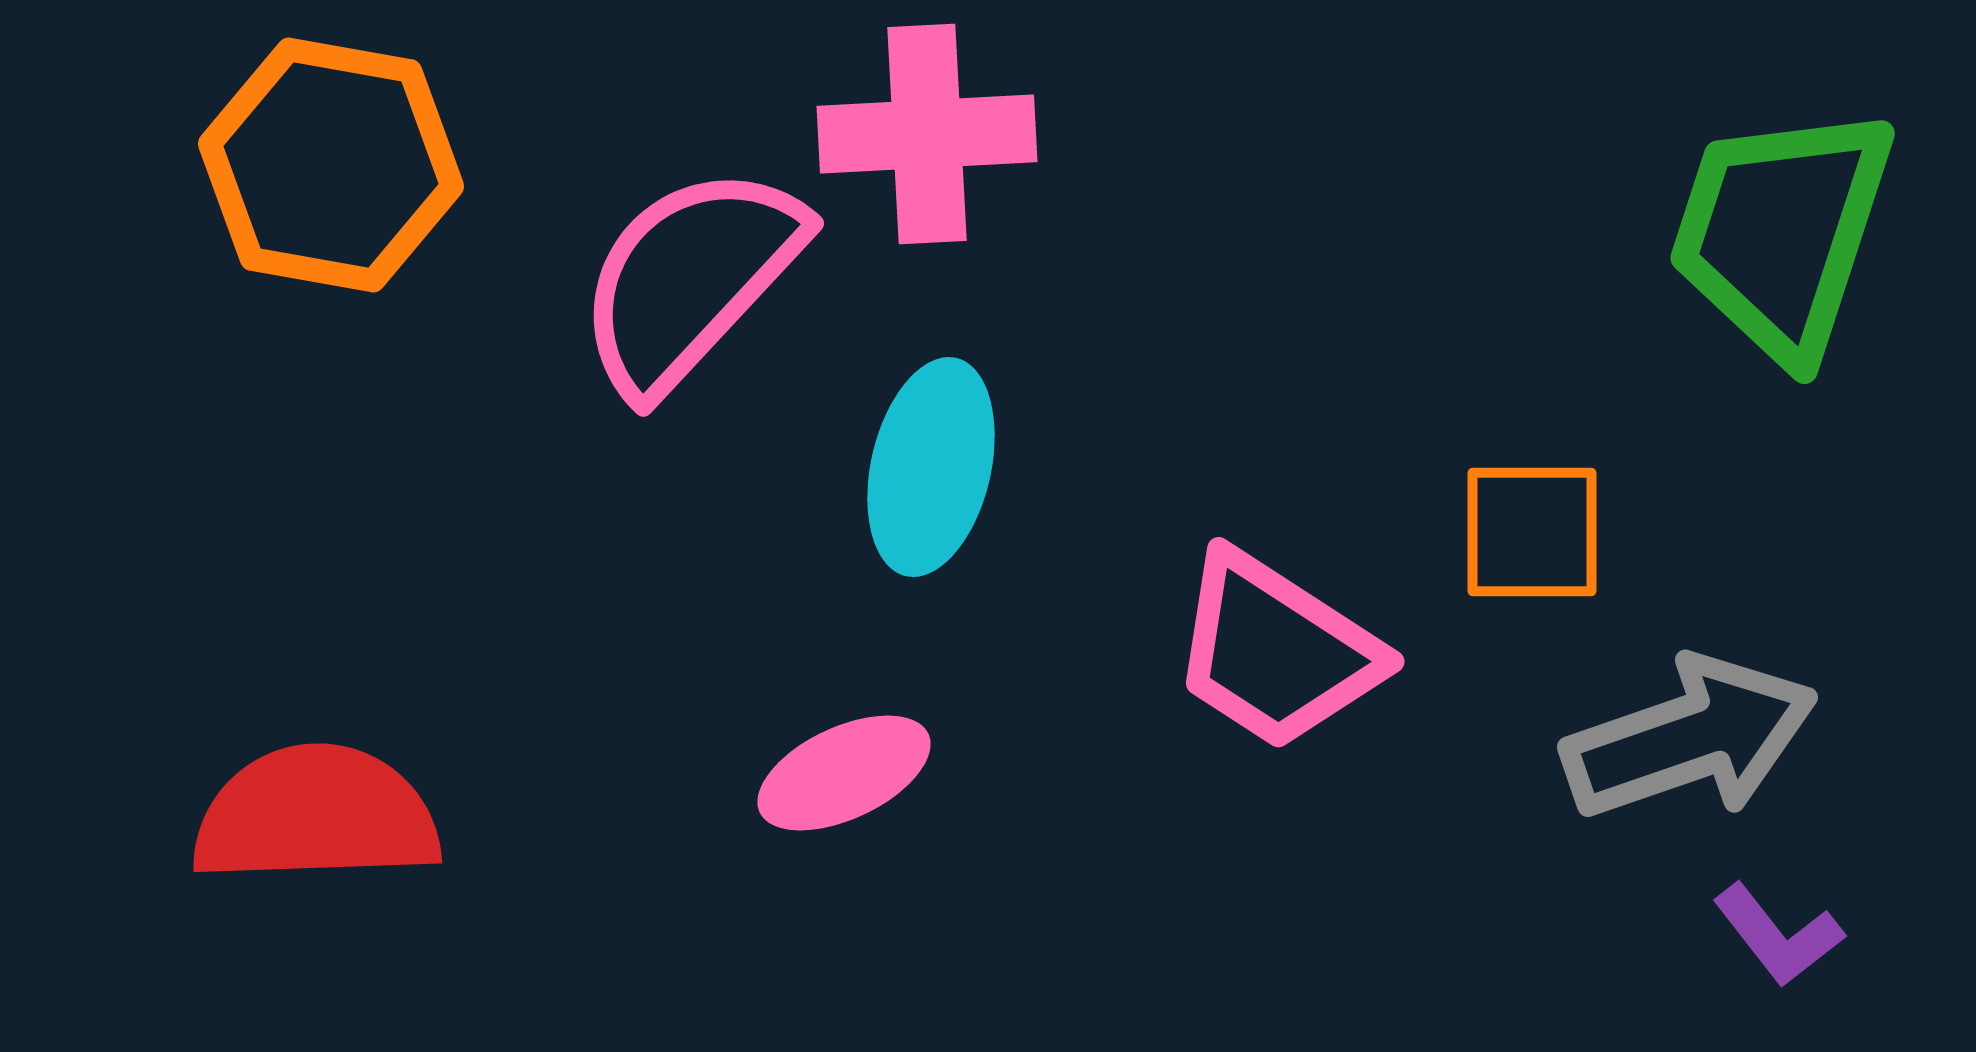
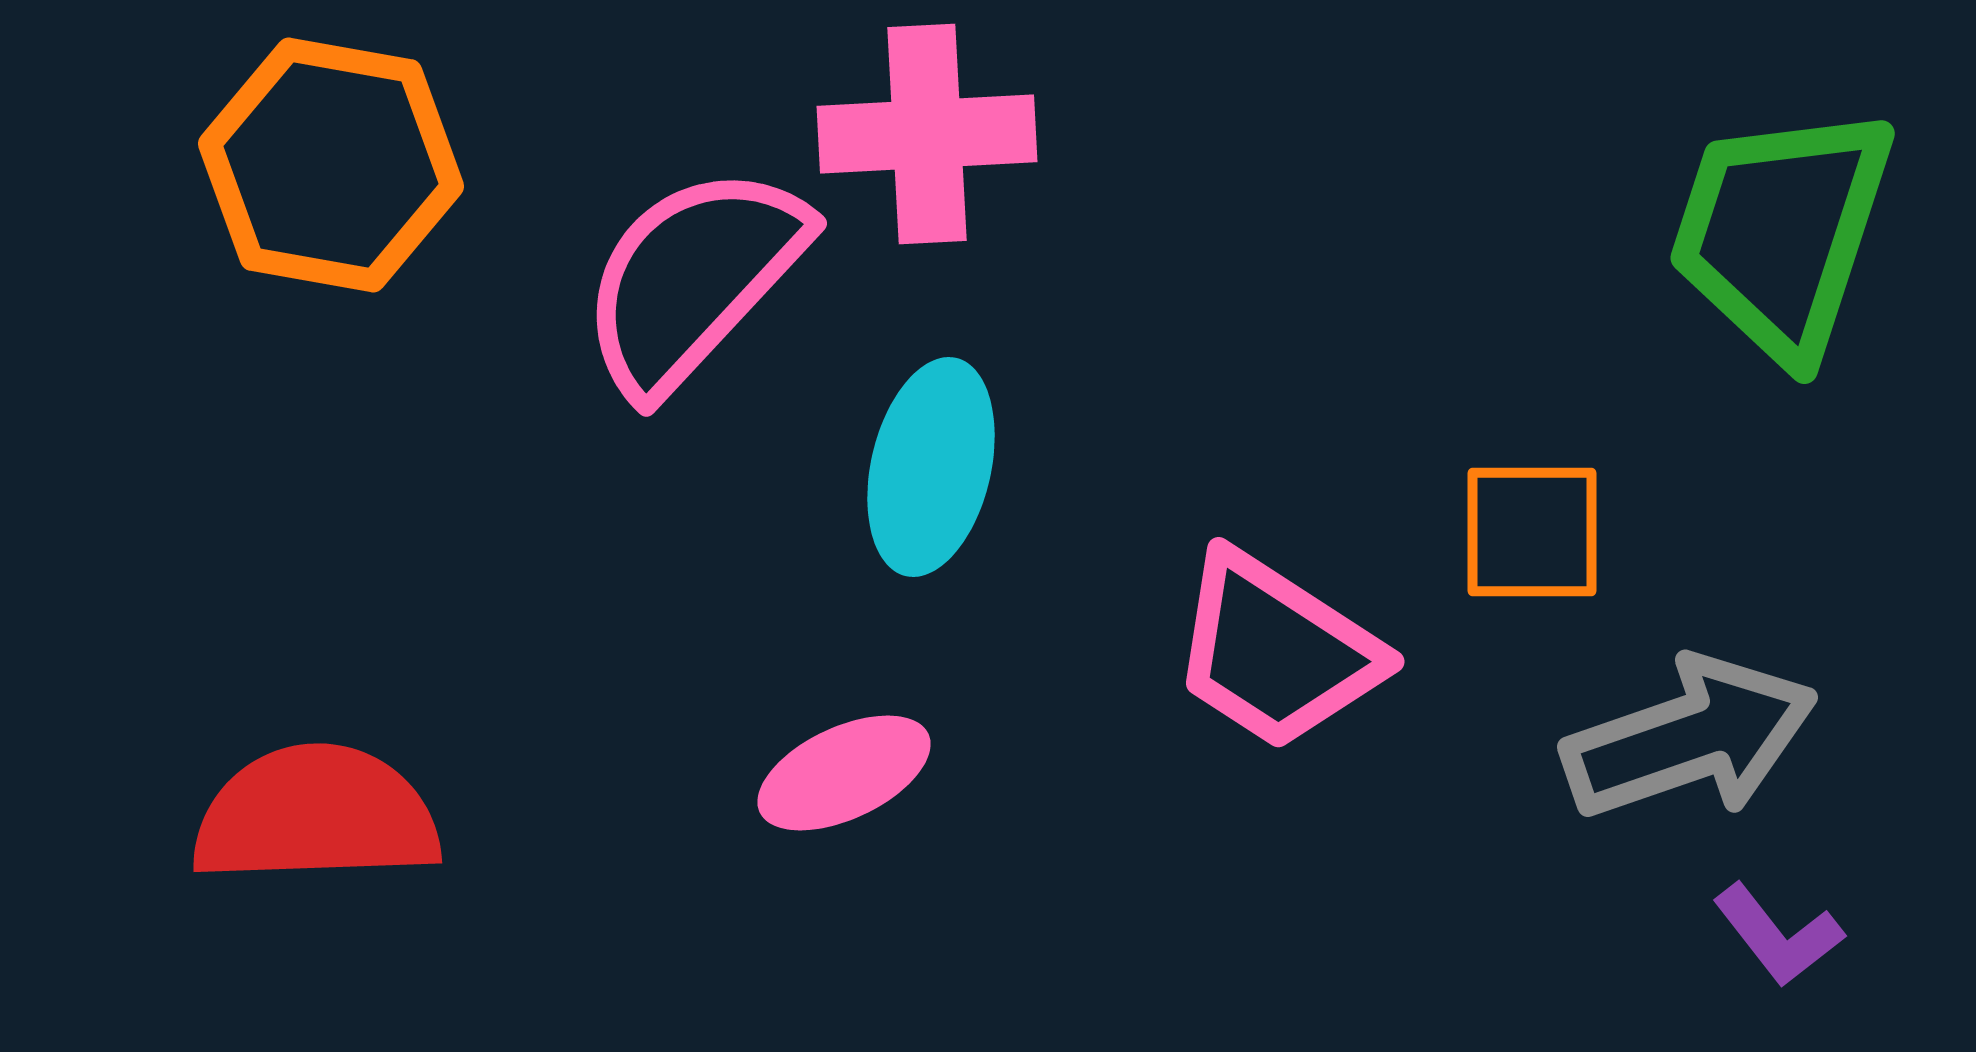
pink semicircle: moved 3 px right
